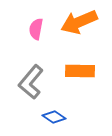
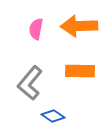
orange arrow: moved 4 px down; rotated 21 degrees clockwise
gray L-shape: moved 1 px left, 1 px down
blue diamond: moved 1 px left, 1 px up
